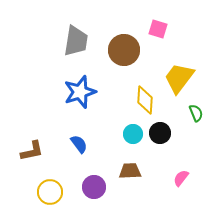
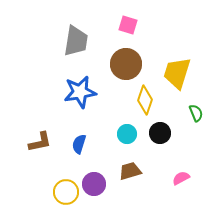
pink square: moved 30 px left, 4 px up
brown circle: moved 2 px right, 14 px down
yellow trapezoid: moved 2 px left, 5 px up; rotated 20 degrees counterclockwise
blue star: rotated 8 degrees clockwise
yellow diamond: rotated 16 degrees clockwise
cyan circle: moved 6 px left
blue semicircle: rotated 126 degrees counterclockwise
brown L-shape: moved 8 px right, 9 px up
brown trapezoid: rotated 15 degrees counterclockwise
pink semicircle: rotated 24 degrees clockwise
purple circle: moved 3 px up
yellow circle: moved 16 px right
